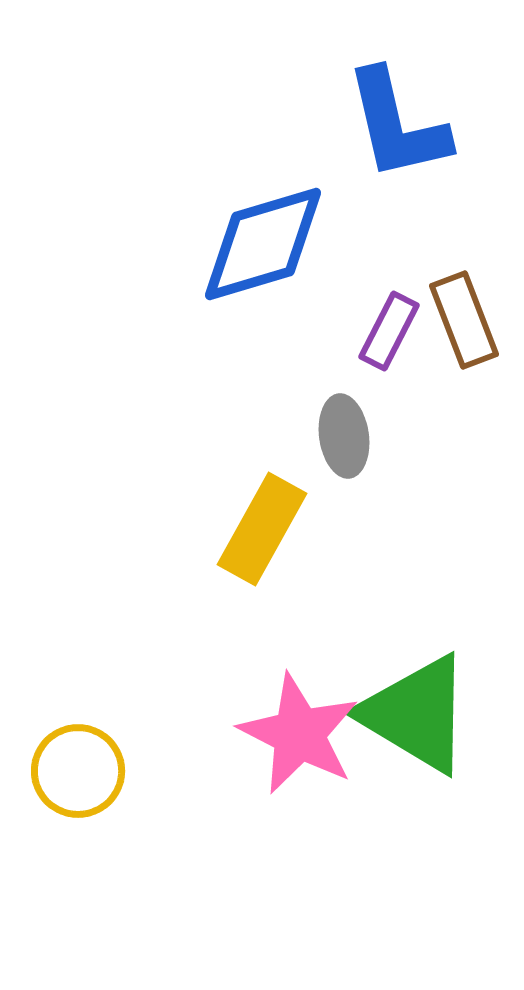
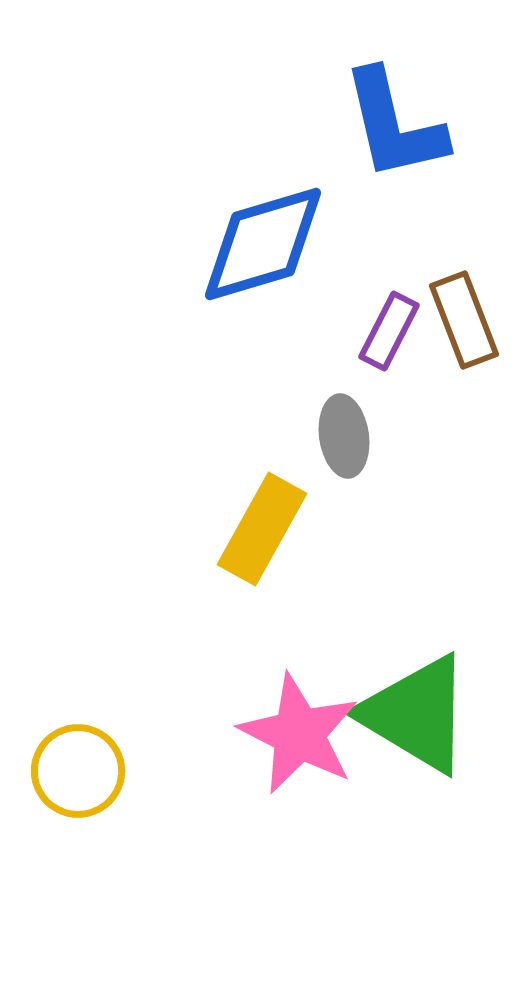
blue L-shape: moved 3 px left
